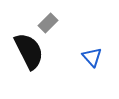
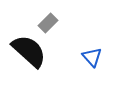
black semicircle: rotated 21 degrees counterclockwise
